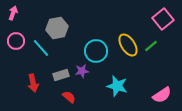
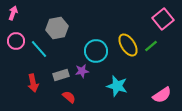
cyan line: moved 2 px left, 1 px down
